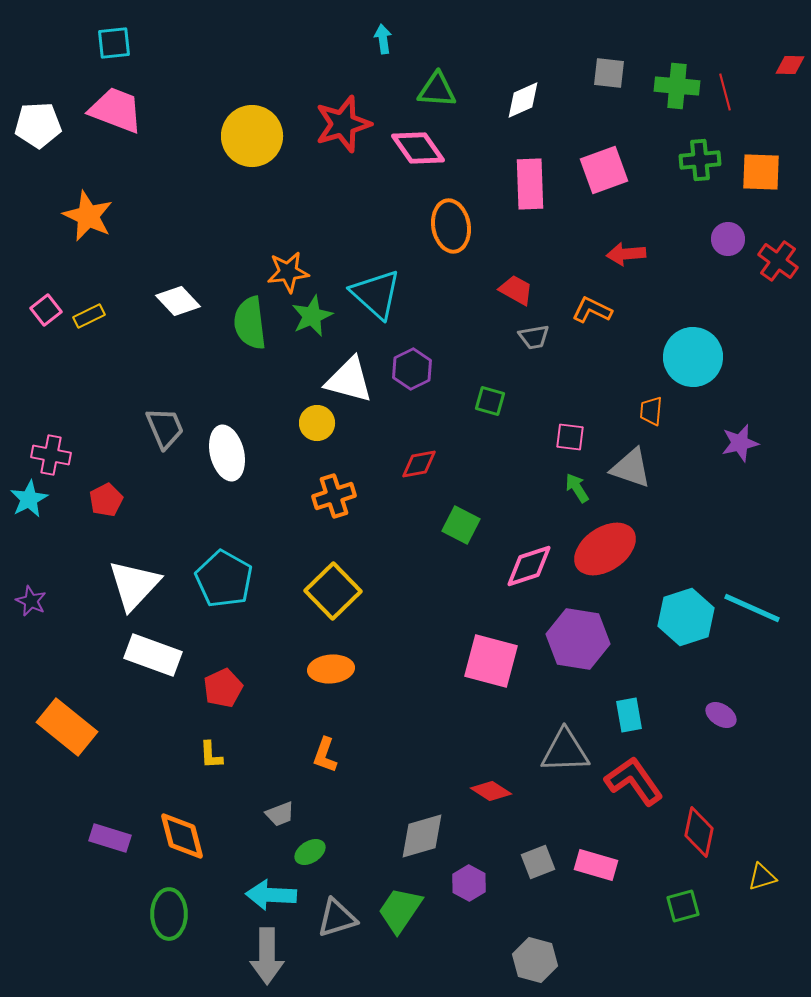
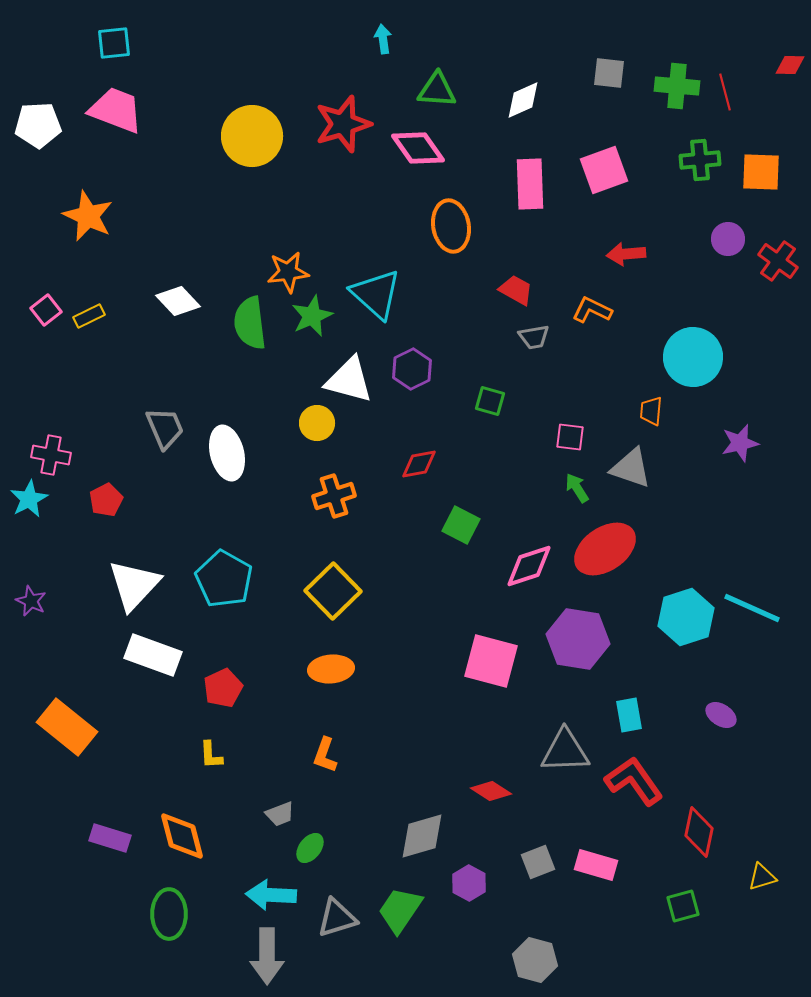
green ellipse at (310, 852): moved 4 px up; rotated 20 degrees counterclockwise
